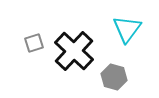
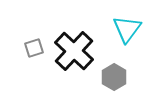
gray square: moved 5 px down
gray hexagon: rotated 15 degrees clockwise
